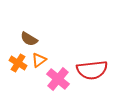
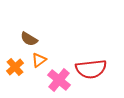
orange cross: moved 3 px left, 4 px down; rotated 18 degrees clockwise
red semicircle: moved 1 px left, 1 px up
pink cross: moved 1 px right, 1 px down
